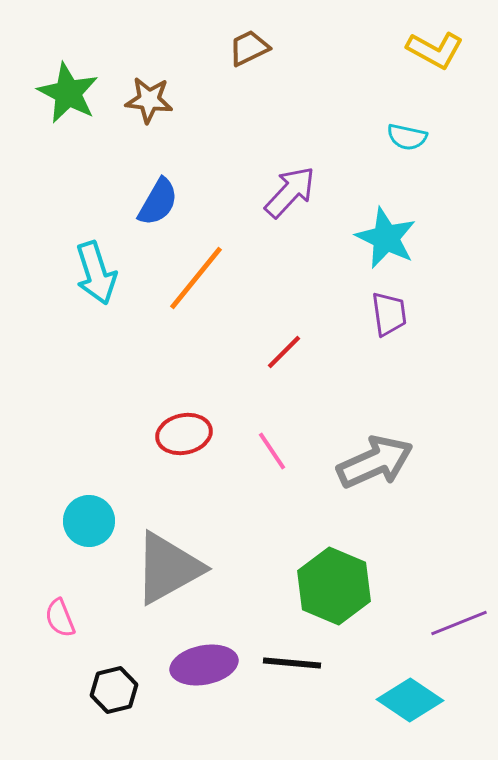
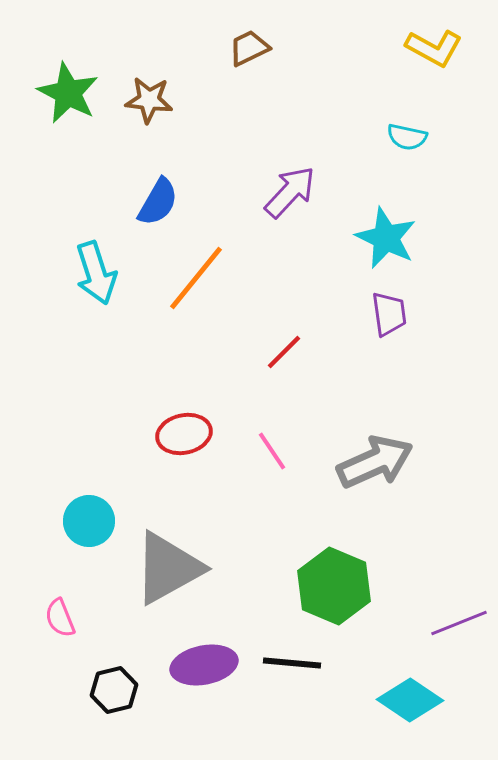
yellow L-shape: moved 1 px left, 2 px up
